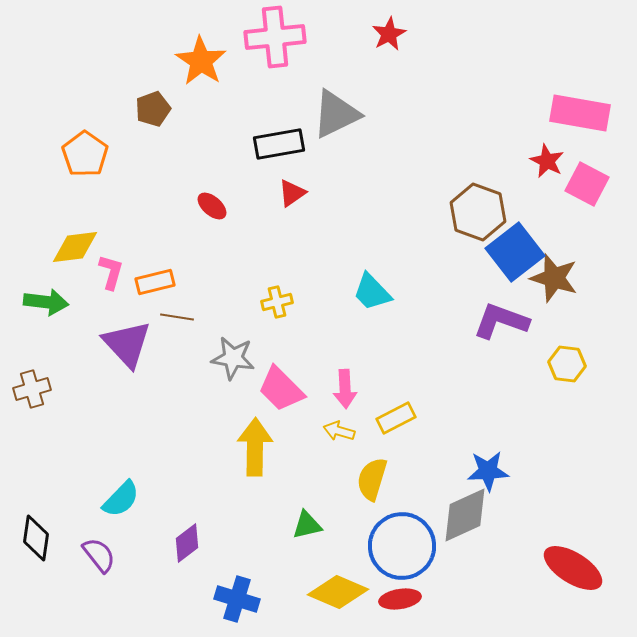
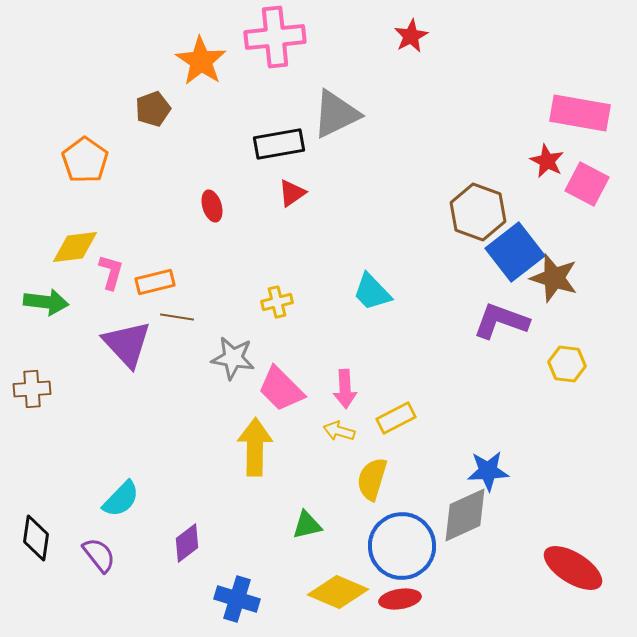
red star at (389, 34): moved 22 px right, 2 px down
orange pentagon at (85, 154): moved 6 px down
red ellipse at (212, 206): rotated 32 degrees clockwise
brown cross at (32, 389): rotated 12 degrees clockwise
